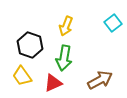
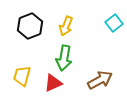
cyan square: moved 1 px right
black hexagon: moved 19 px up; rotated 20 degrees clockwise
yellow trapezoid: rotated 50 degrees clockwise
